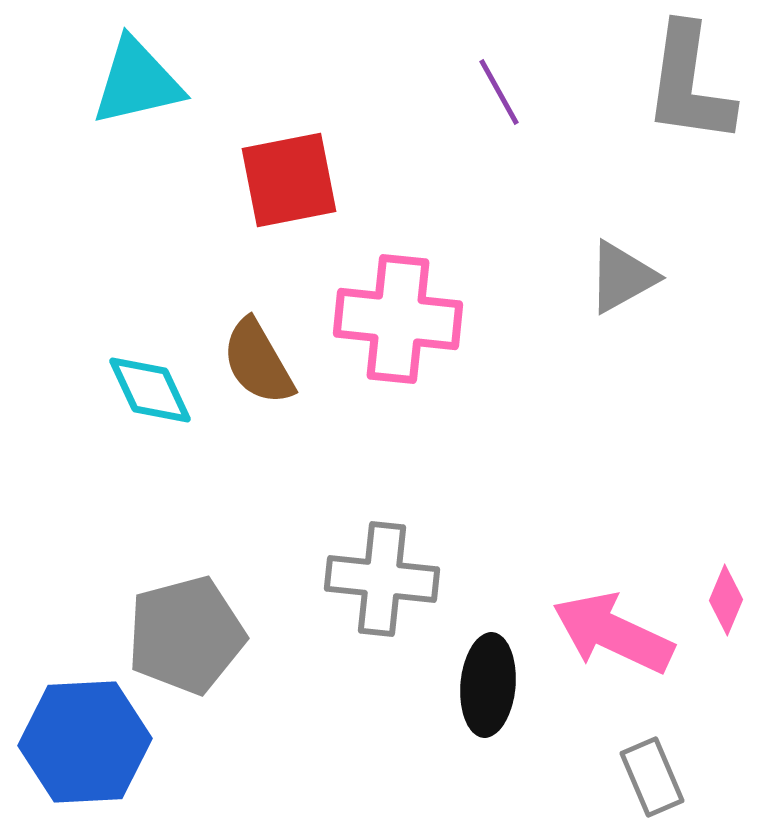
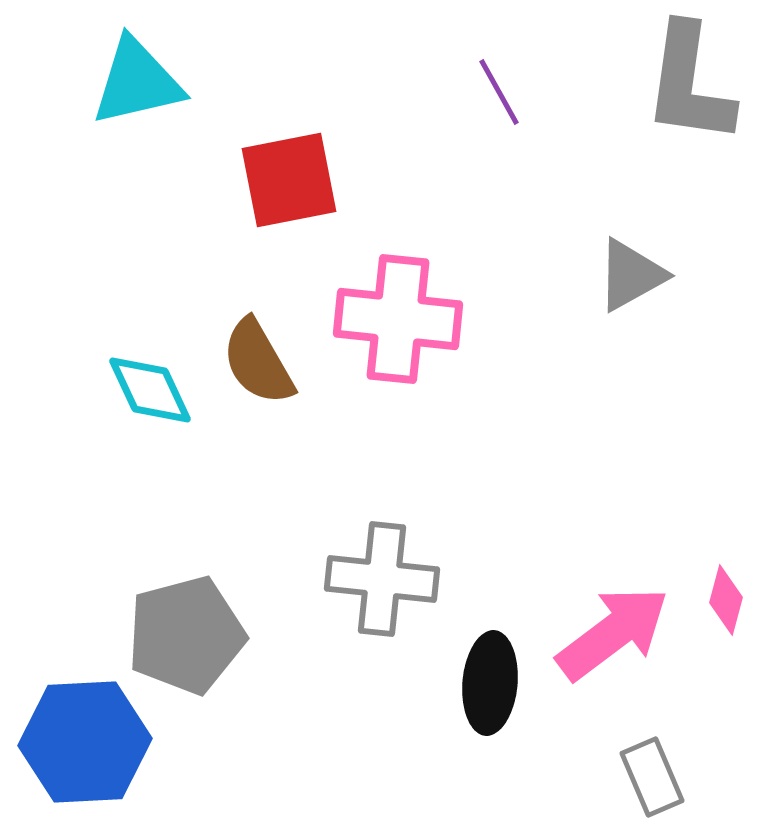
gray triangle: moved 9 px right, 2 px up
pink diamond: rotated 8 degrees counterclockwise
pink arrow: rotated 118 degrees clockwise
black ellipse: moved 2 px right, 2 px up
